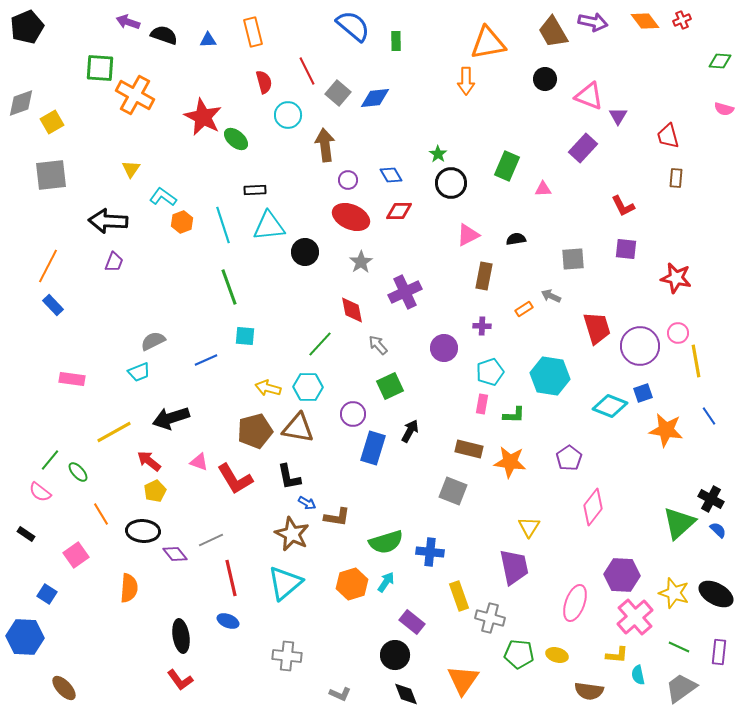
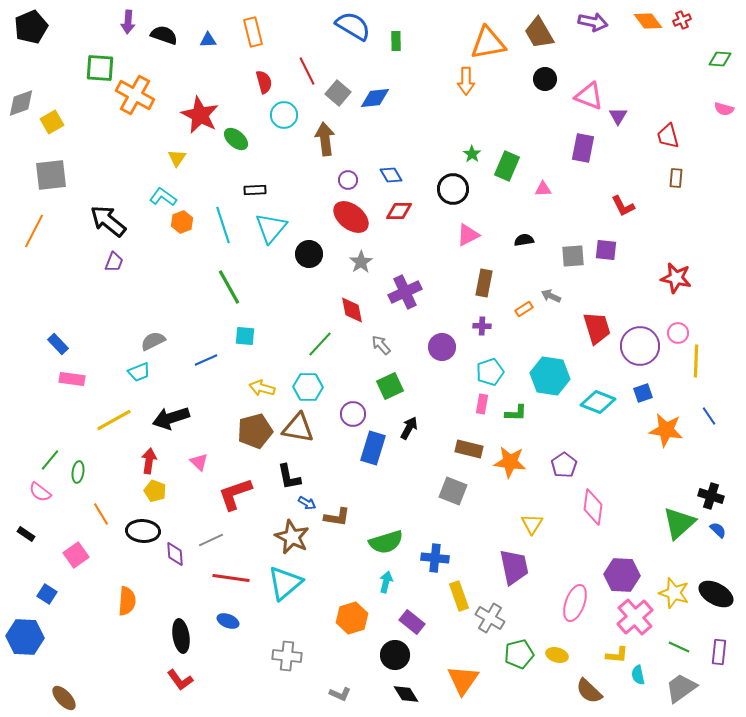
orange diamond at (645, 21): moved 3 px right
purple arrow at (128, 22): rotated 105 degrees counterclockwise
blue semicircle at (353, 26): rotated 9 degrees counterclockwise
black pentagon at (27, 27): moved 4 px right
brown trapezoid at (553, 32): moved 14 px left, 1 px down
green diamond at (720, 61): moved 2 px up
cyan circle at (288, 115): moved 4 px left
red star at (203, 117): moved 3 px left, 2 px up
brown arrow at (325, 145): moved 6 px up
purple rectangle at (583, 148): rotated 32 degrees counterclockwise
green star at (438, 154): moved 34 px right
yellow triangle at (131, 169): moved 46 px right, 11 px up
black circle at (451, 183): moved 2 px right, 6 px down
red ellipse at (351, 217): rotated 15 degrees clockwise
black arrow at (108, 221): rotated 36 degrees clockwise
cyan triangle at (269, 226): moved 2 px right, 2 px down; rotated 44 degrees counterclockwise
black semicircle at (516, 239): moved 8 px right, 1 px down
purple square at (626, 249): moved 20 px left, 1 px down
black circle at (305, 252): moved 4 px right, 2 px down
gray square at (573, 259): moved 3 px up
orange line at (48, 266): moved 14 px left, 35 px up
brown rectangle at (484, 276): moved 7 px down
green line at (229, 287): rotated 9 degrees counterclockwise
blue rectangle at (53, 305): moved 5 px right, 39 px down
gray arrow at (378, 345): moved 3 px right
purple circle at (444, 348): moved 2 px left, 1 px up
yellow line at (696, 361): rotated 12 degrees clockwise
yellow arrow at (268, 388): moved 6 px left
cyan diamond at (610, 406): moved 12 px left, 4 px up
green L-shape at (514, 415): moved 2 px right, 2 px up
black arrow at (410, 431): moved 1 px left, 3 px up
yellow line at (114, 432): moved 12 px up
purple pentagon at (569, 458): moved 5 px left, 7 px down
red arrow at (149, 461): rotated 60 degrees clockwise
pink triangle at (199, 462): rotated 24 degrees clockwise
green ellipse at (78, 472): rotated 50 degrees clockwise
red L-shape at (235, 479): moved 15 px down; rotated 102 degrees clockwise
yellow pentagon at (155, 491): rotated 25 degrees counterclockwise
black cross at (711, 499): moved 3 px up; rotated 10 degrees counterclockwise
pink diamond at (593, 507): rotated 30 degrees counterclockwise
yellow triangle at (529, 527): moved 3 px right, 3 px up
brown star at (292, 534): moved 3 px down
blue cross at (430, 552): moved 5 px right, 6 px down
purple diamond at (175, 554): rotated 35 degrees clockwise
red line at (231, 578): rotated 69 degrees counterclockwise
cyan arrow at (386, 582): rotated 20 degrees counterclockwise
orange hexagon at (352, 584): moved 34 px down
orange semicircle at (129, 588): moved 2 px left, 13 px down
gray cross at (490, 618): rotated 16 degrees clockwise
green pentagon at (519, 654): rotated 20 degrees counterclockwise
brown ellipse at (64, 688): moved 10 px down
brown semicircle at (589, 691): rotated 36 degrees clockwise
black diamond at (406, 694): rotated 12 degrees counterclockwise
